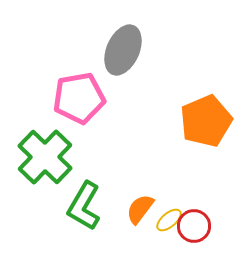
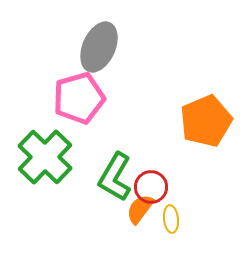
gray ellipse: moved 24 px left, 3 px up
pink pentagon: rotated 6 degrees counterclockwise
green L-shape: moved 31 px right, 29 px up
yellow ellipse: moved 2 px right, 1 px up; rotated 56 degrees counterclockwise
red circle: moved 43 px left, 39 px up
